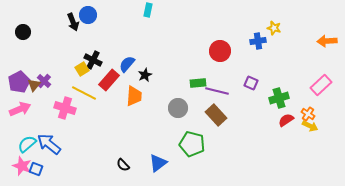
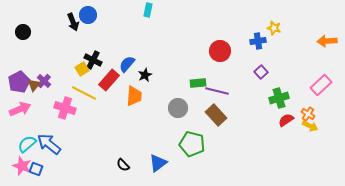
purple square: moved 10 px right, 11 px up; rotated 24 degrees clockwise
